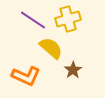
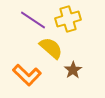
orange L-shape: moved 1 px right, 1 px up; rotated 20 degrees clockwise
